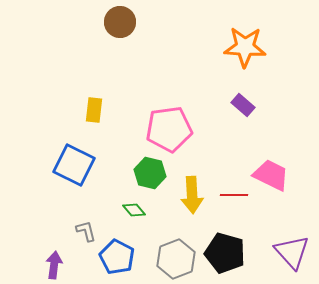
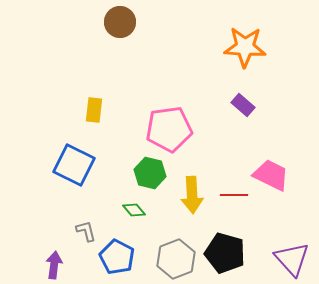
purple triangle: moved 7 px down
